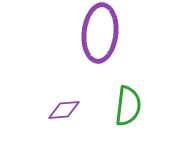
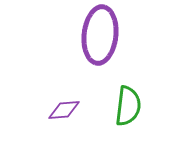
purple ellipse: moved 2 px down
